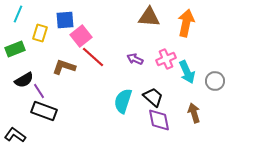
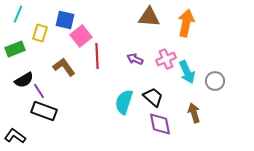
blue square: rotated 18 degrees clockwise
red line: moved 4 px right, 1 px up; rotated 45 degrees clockwise
brown L-shape: rotated 35 degrees clockwise
cyan semicircle: moved 1 px right, 1 px down
purple diamond: moved 1 px right, 4 px down
black L-shape: moved 1 px down
